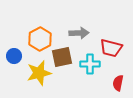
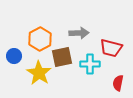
yellow star: rotated 25 degrees counterclockwise
